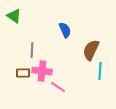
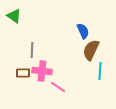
blue semicircle: moved 18 px right, 1 px down
